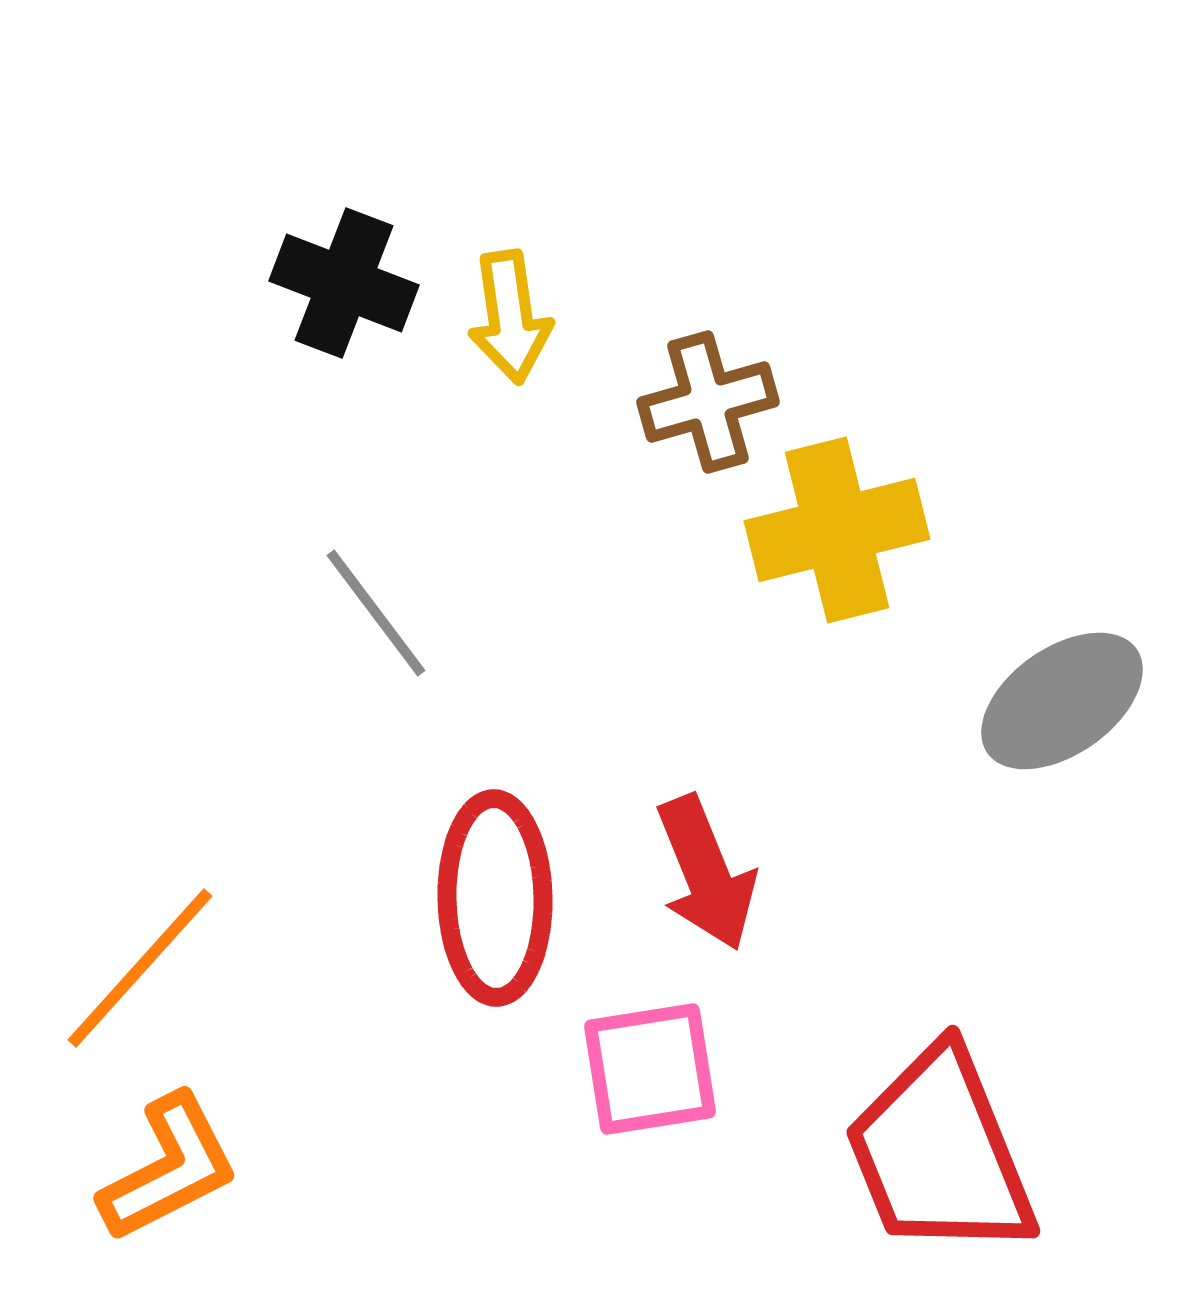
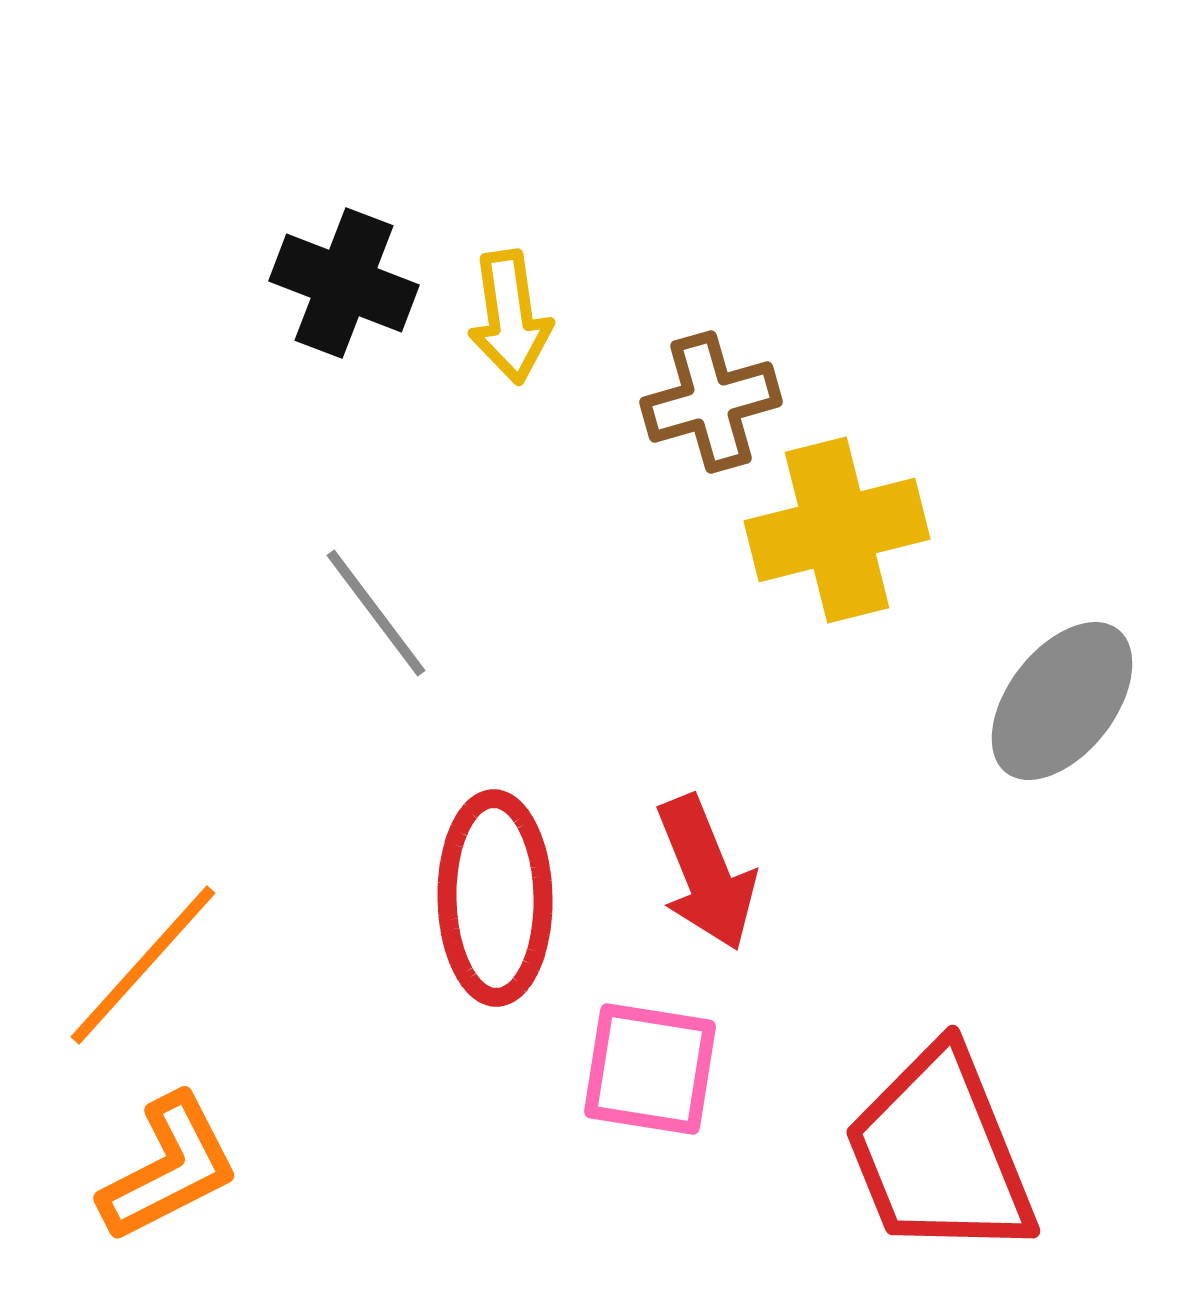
brown cross: moved 3 px right
gray ellipse: rotated 17 degrees counterclockwise
orange line: moved 3 px right, 3 px up
pink square: rotated 18 degrees clockwise
